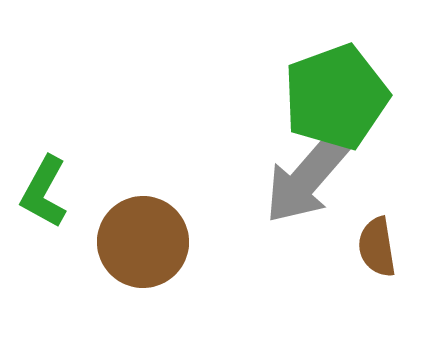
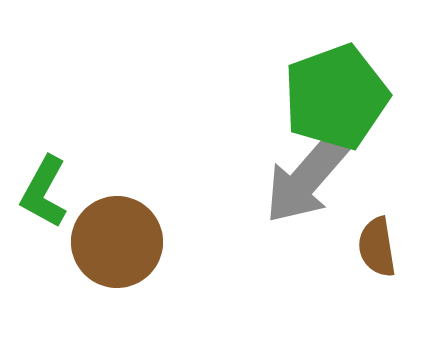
brown circle: moved 26 px left
